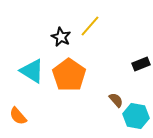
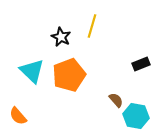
yellow line: moved 2 px right; rotated 25 degrees counterclockwise
cyan triangle: rotated 12 degrees clockwise
orange pentagon: rotated 16 degrees clockwise
